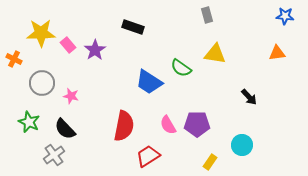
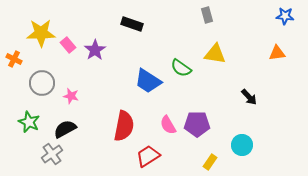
black rectangle: moved 1 px left, 3 px up
blue trapezoid: moved 1 px left, 1 px up
black semicircle: rotated 105 degrees clockwise
gray cross: moved 2 px left, 1 px up
